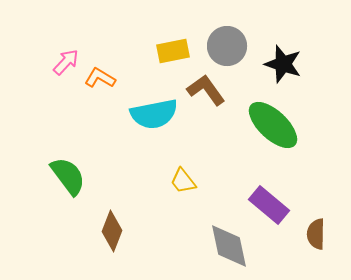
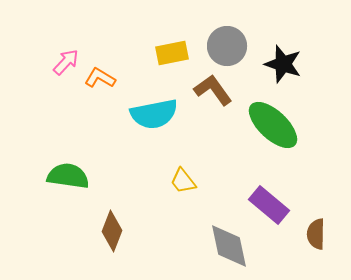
yellow rectangle: moved 1 px left, 2 px down
brown L-shape: moved 7 px right
green semicircle: rotated 45 degrees counterclockwise
